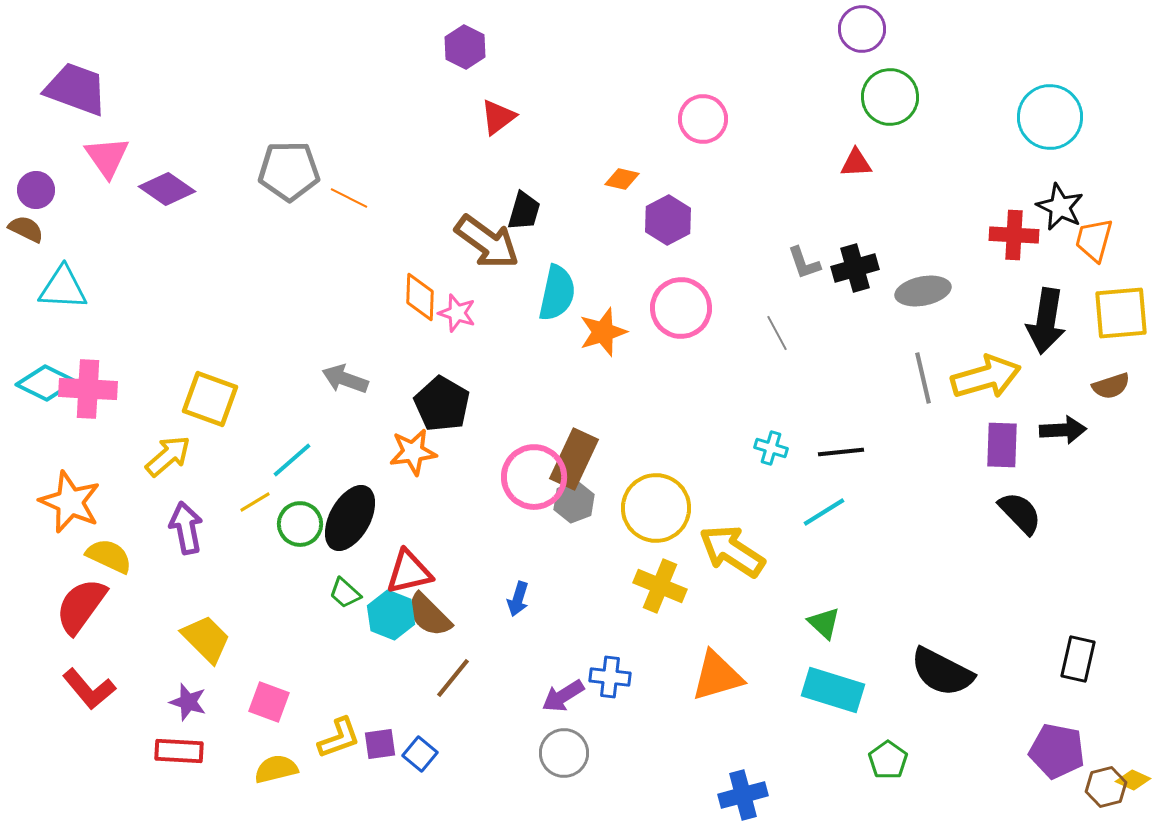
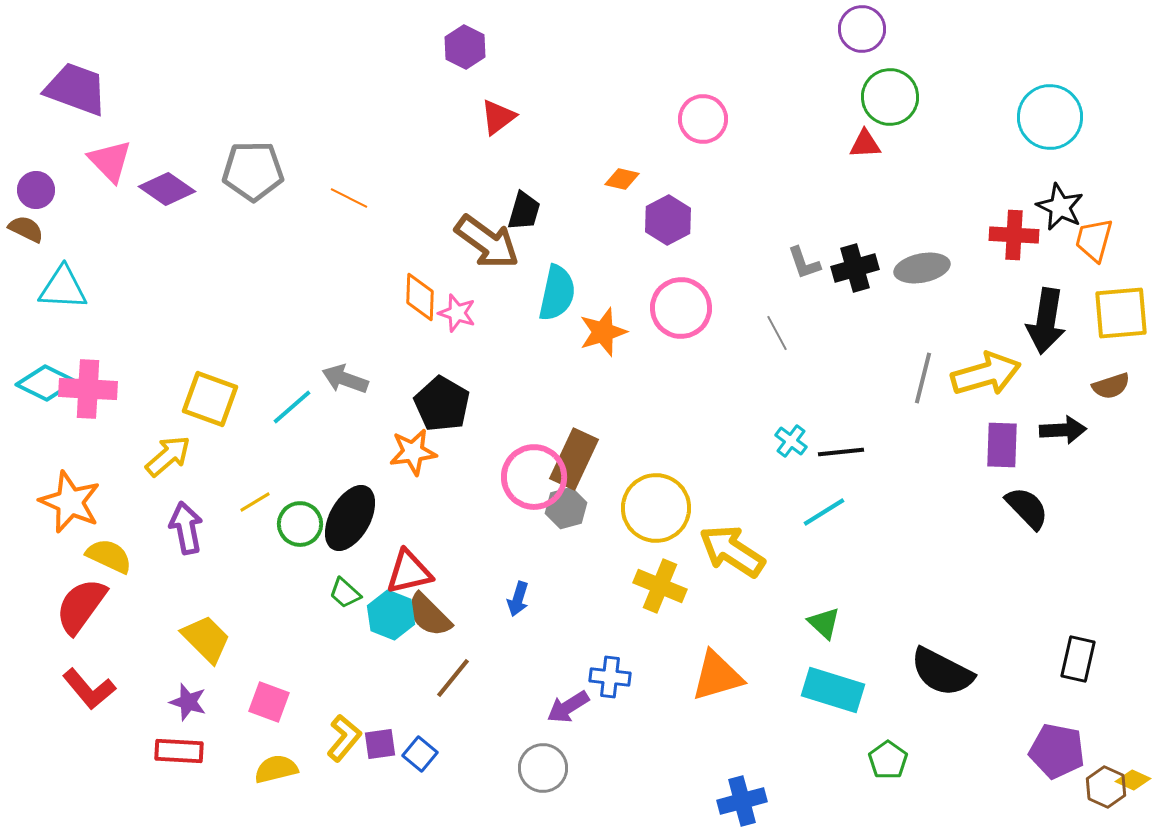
pink triangle at (107, 157): moved 3 px right, 4 px down; rotated 9 degrees counterclockwise
red triangle at (856, 163): moved 9 px right, 19 px up
gray pentagon at (289, 171): moved 36 px left
gray ellipse at (923, 291): moved 1 px left, 23 px up
yellow arrow at (986, 377): moved 3 px up
gray line at (923, 378): rotated 27 degrees clockwise
cyan cross at (771, 448): moved 20 px right, 7 px up; rotated 20 degrees clockwise
cyan line at (292, 460): moved 53 px up
gray hexagon at (574, 502): moved 8 px left, 6 px down; rotated 6 degrees clockwise
black semicircle at (1020, 513): moved 7 px right, 5 px up
purple arrow at (563, 696): moved 5 px right, 11 px down
yellow L-shape at (339, 738): moved 5 px right; rotated 30 degrees counterclockwise
gray circle at (564, 753): moved 21 px left, 15 px down
brown hexagon at (1106, 787): rotated 21 degrees counterclockwise
blue cross at (743, 795): moved 1 px left, 6 px down
